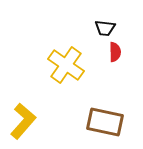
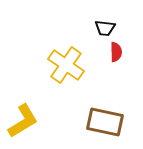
red semicircle: moved 1 px right
yellow L-shape: rotated 18 degrees clockwise
